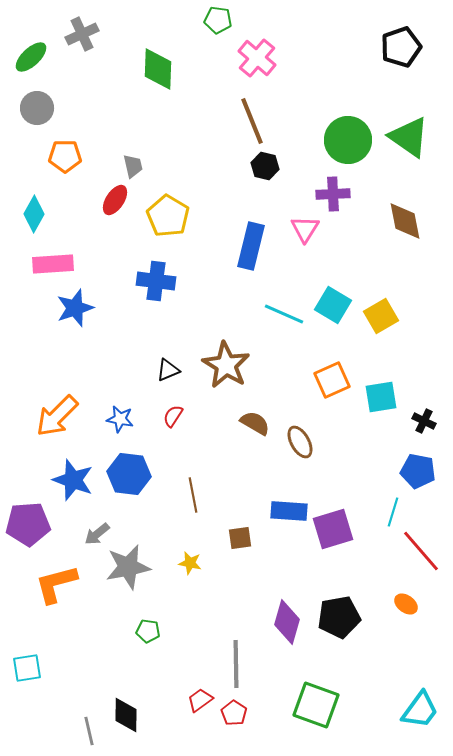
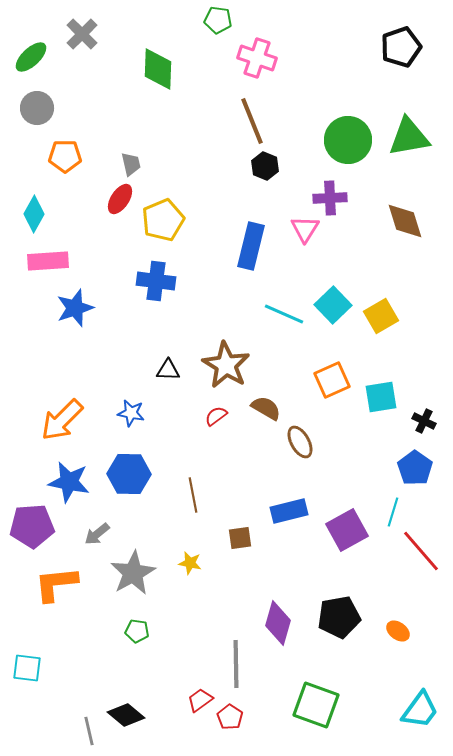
gray cross at (82, 34): rotated 20 degrees counterclockwise
pink cross at (257, 58): rotated 21 degrees counterclockwise
green triangle at (409, 137): rotated 45 degrees counterclockwise
gray trapezoid at (133, 166): moved 2 px left, 2 px up
black hexagon at (265, 166): rotated 8 degrees clockwise
purple cross at (333, 194): moved 3 px left, 4 px down
red ellipse at (115, 200): moved 5 px right, 1 px up
yellow pentagon at (168, 216): moved 5 px left, 4 px down; rotated 18 degrees clockwise
brown diamond at (405, 221): rotated 6 degrees counterclockwise
pink rectangle at (53, 264): moved 5 px left, 3 px up
cyan square at (333, 305): rotated 15 degrees clockwise
black triangle at (168, 370): rotated 25 degrees clockwise
orange arrow at (57, 416): moved 5 px right, 4 px down
red semicircle at (173, 416): moved 43 px right; rotated 20 degrees clockwise
blue star at (120, 419): moved 11 px right, 6 px up
brown semicircle at (255, 423): moved 11 px right, 15 px up
blue pentagon at (418, 471): moved 3 px left, 3 px up; rotated 24 degrees clockwise
blue hexagon at (129, 474): rotated 6 degrees counterclockwise
blue star at (73, 480): moved 4 px left, 2 px down; rotated 9 degrees counterclockwise
blue rectangle at (289, 511): rotated 18 degrees counterclockwise
purple pentagon at (28, 524): moved 4 px right, 2 px down
purple square at (333, 529): moved 14 px right, 1 px down; rotated 12 degrees counterclockwise
gray star at (128, 567): moved 5 px right, 6 px down; rotated 18 degrees counterclockwise
orange L-shape at (56, 584): rotated 9 degrees clockwise
orange ellipse at (406, 604): moved 8 px left, 27 px down
purple diamond at (287, 622): moved 9 px left, 1 px down
green pentagon at (148, 631): moved 11 px left
cyan square at (27, 668): rotated 16 degrees clockwise
red pentagon at (234, 713): moved 4 px left, 4 px down
black diamond at (126, 715): rotated 51 degrees counterclockwise
